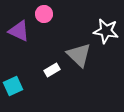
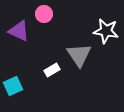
gray triangle: rotated 12 degrees clockwise
